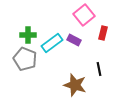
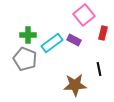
brown star: rotated 20 degrees counterclockwise
